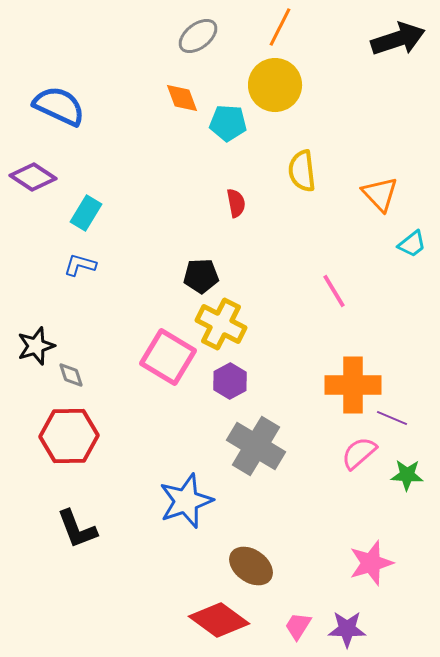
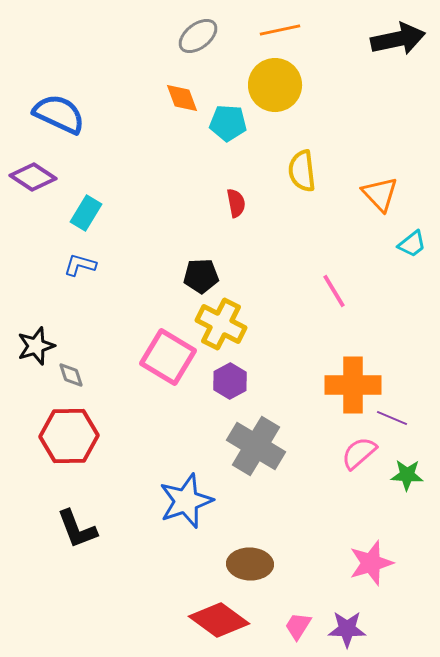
orange line: moved 3 px down; rotated 51 degrees clockwise
black arrow: rotated 6 degrees clockwise
blue semicircle: moved 8 px down
brown ellipse: moved 1 px left, 2 px up; rotated 33 degrees counterclockwise
